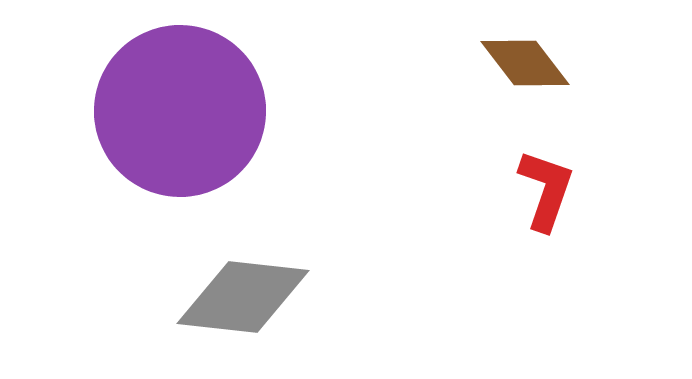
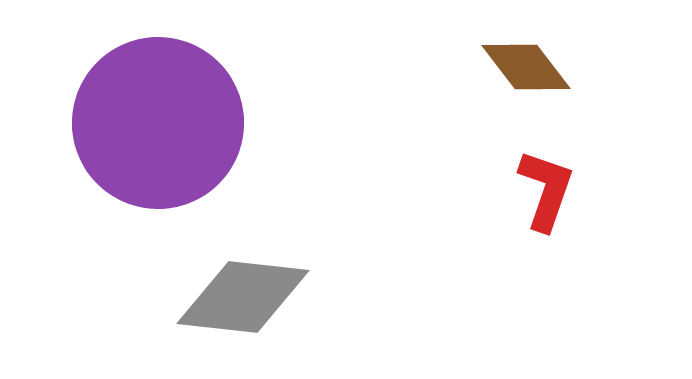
brown diamond: moved 1 px right, 4 px down
purple circle: moved 22 px left, 12 px down
